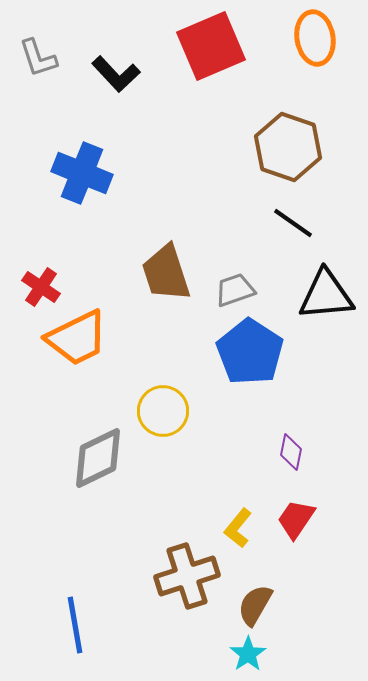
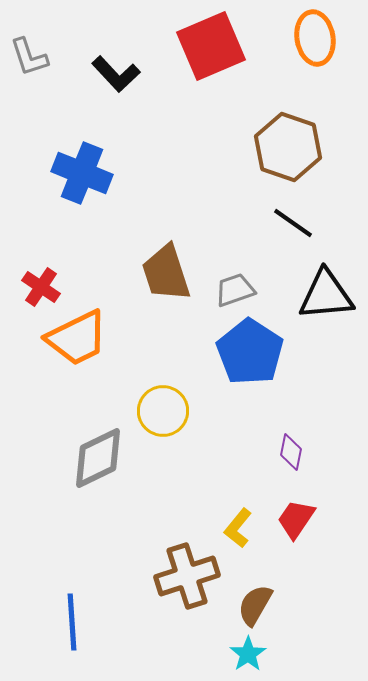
gray L-shape: moved 9 px left, 1 px up
blue line: moved 3 px left, 3 px up; rotated 6 degrees clockwise
